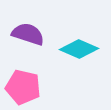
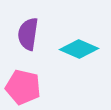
purple semicircle: rotated 100 degrees counterclockwise
